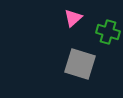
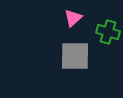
gray square: moved 5 px left, 8 px up; rotated 16 degrees counterclockwise
